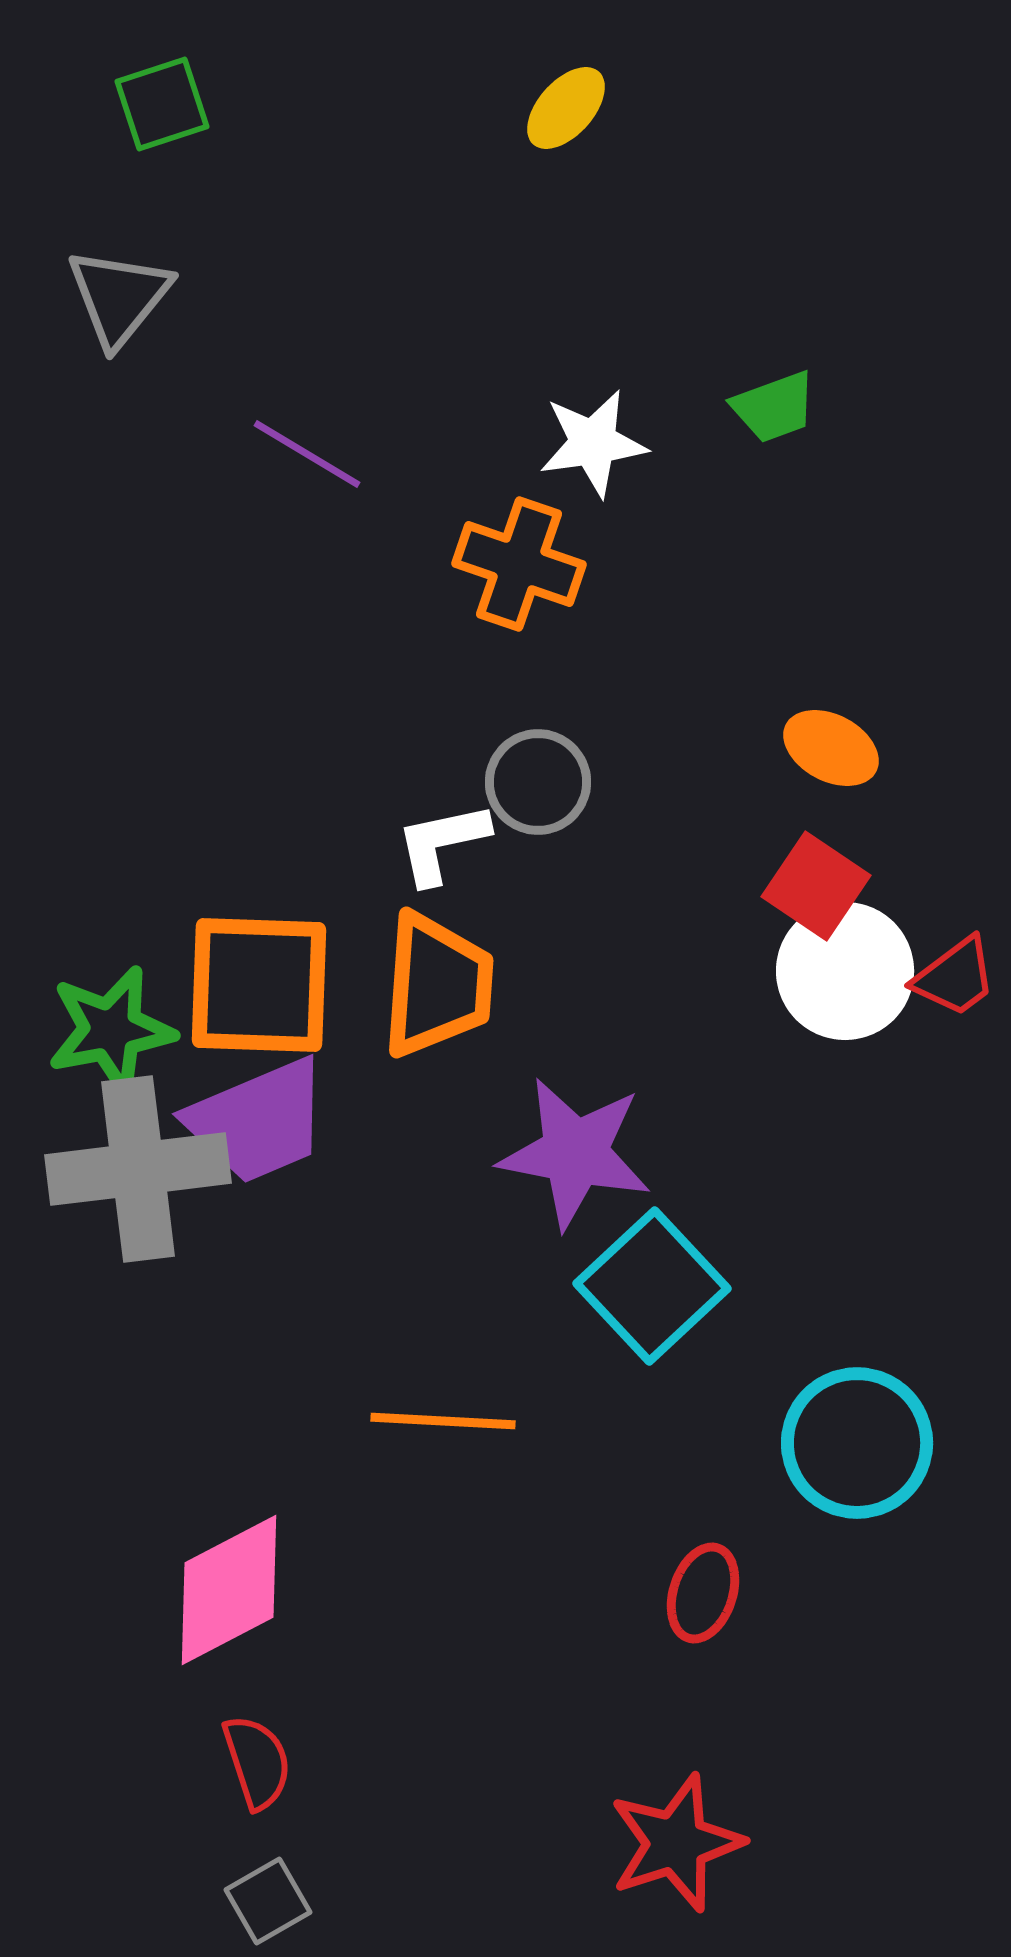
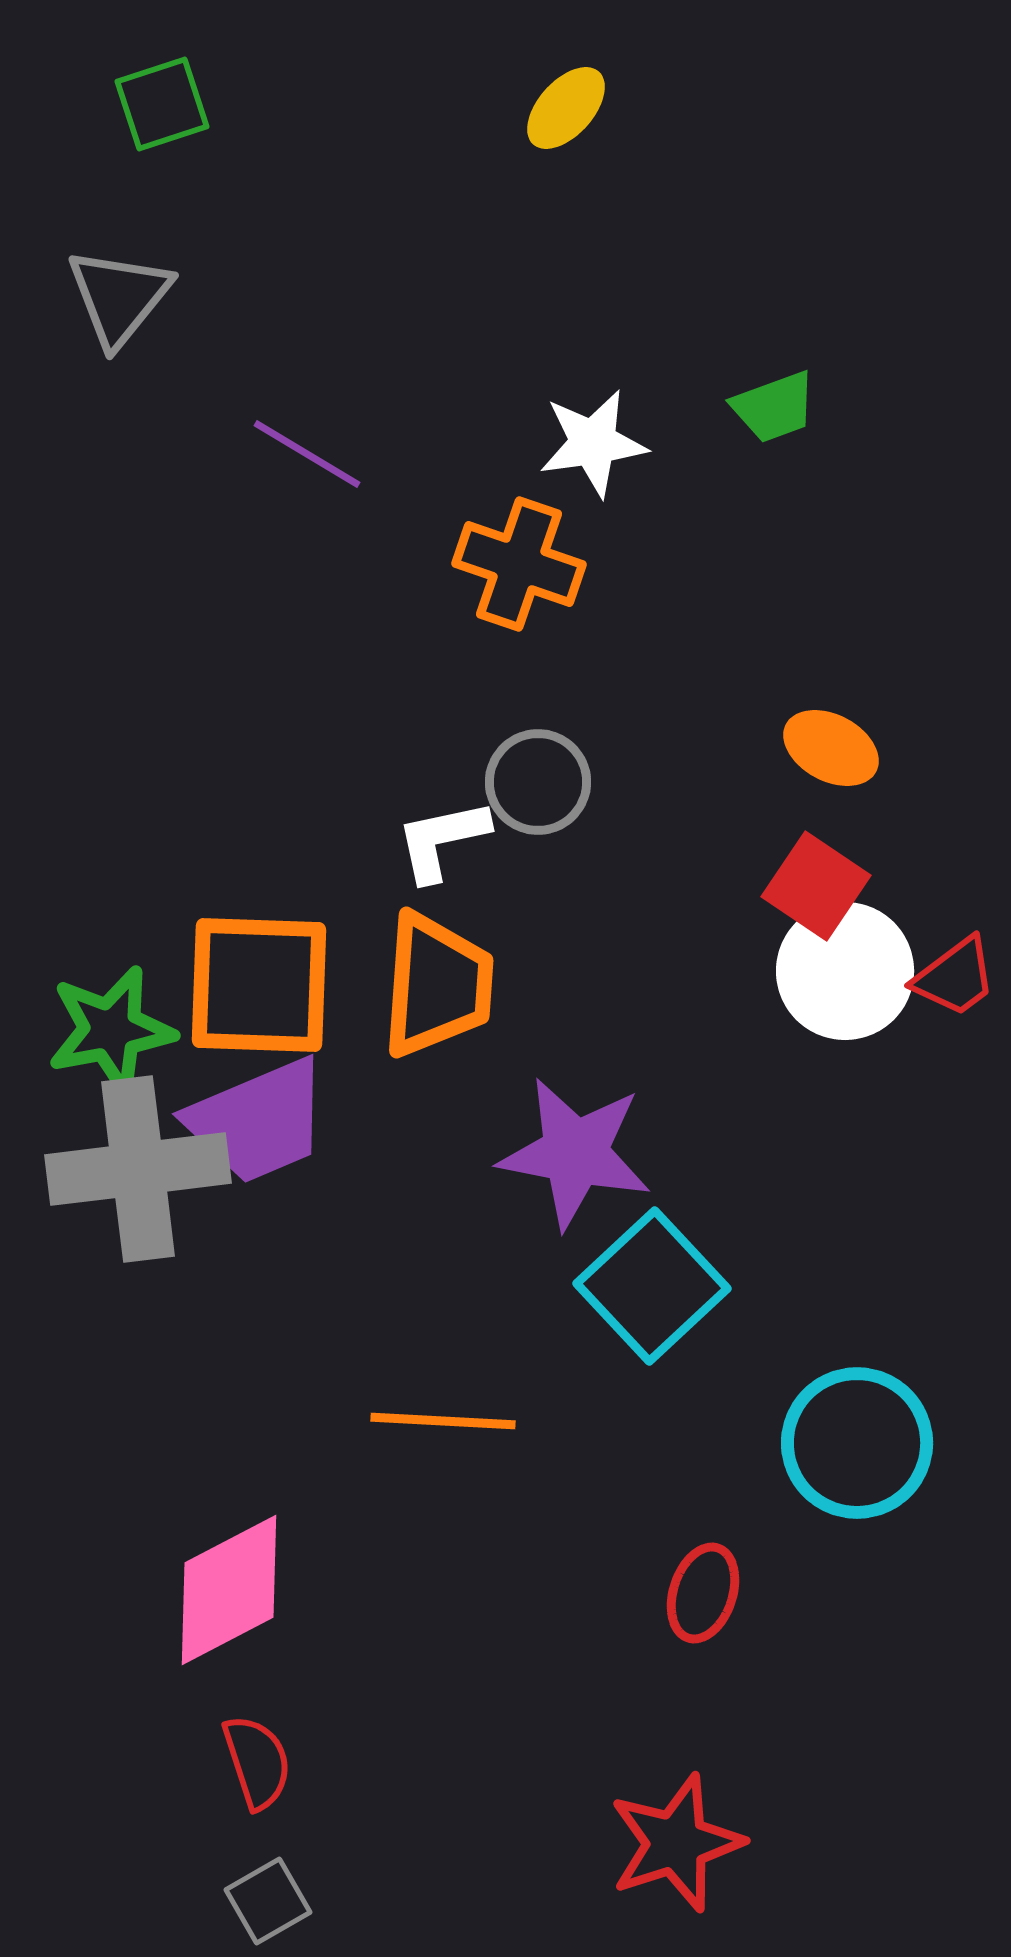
white L-shape: moved 3 px up
